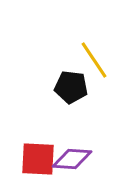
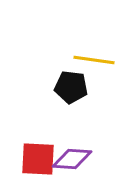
yellow line: rotated 48 degrees counterclockwise
